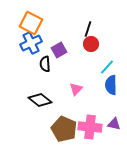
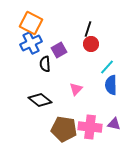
brown pentagon: rotated 15 degrees counterclockwise
